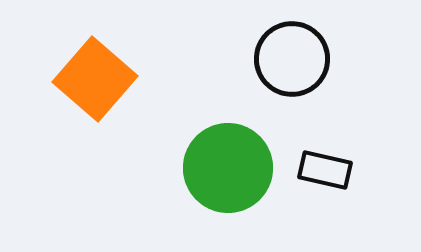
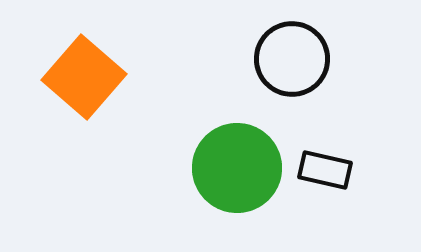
orange square: moved 11 px left, 2 px up
green circle: moved 9 px right
